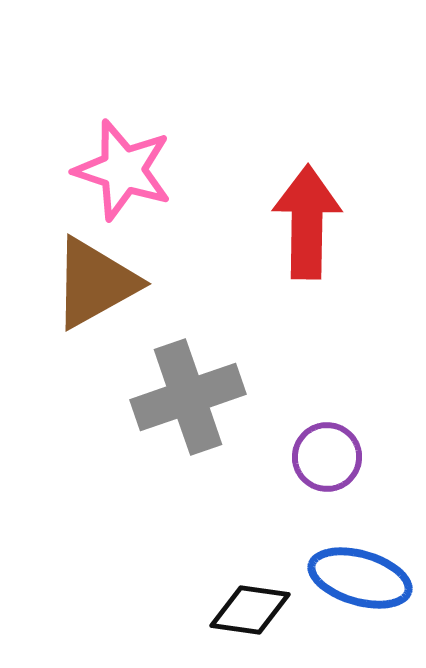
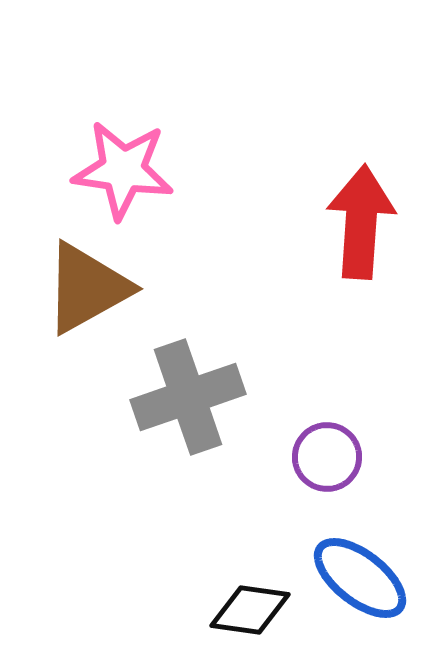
pink star: rotated 10 degrees counterclockwise
red arrow: moved 54 px right; rotated 3 degrees clockwise
brown triangle: moved 8 px left, 5 px down
blue ellipse: rotated 22 degrees clockwise
